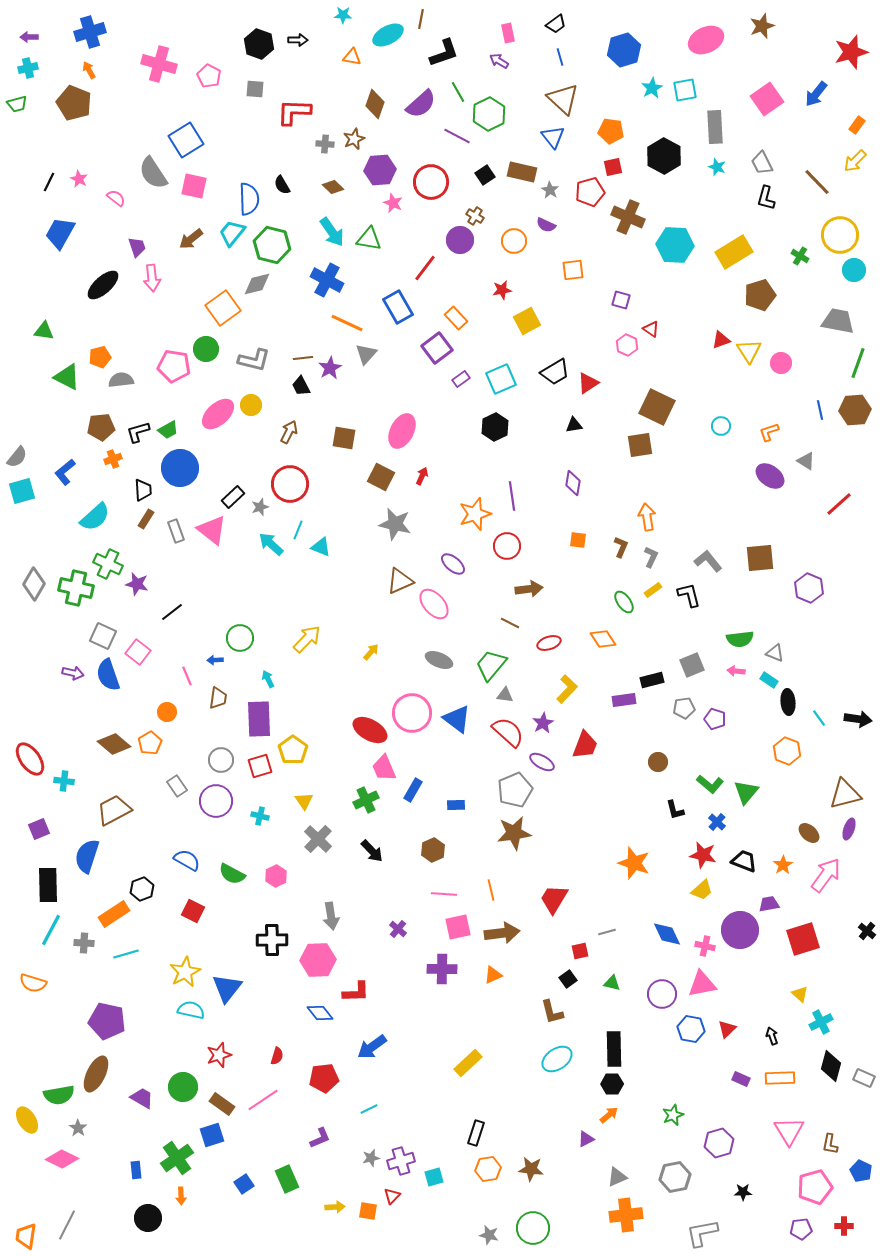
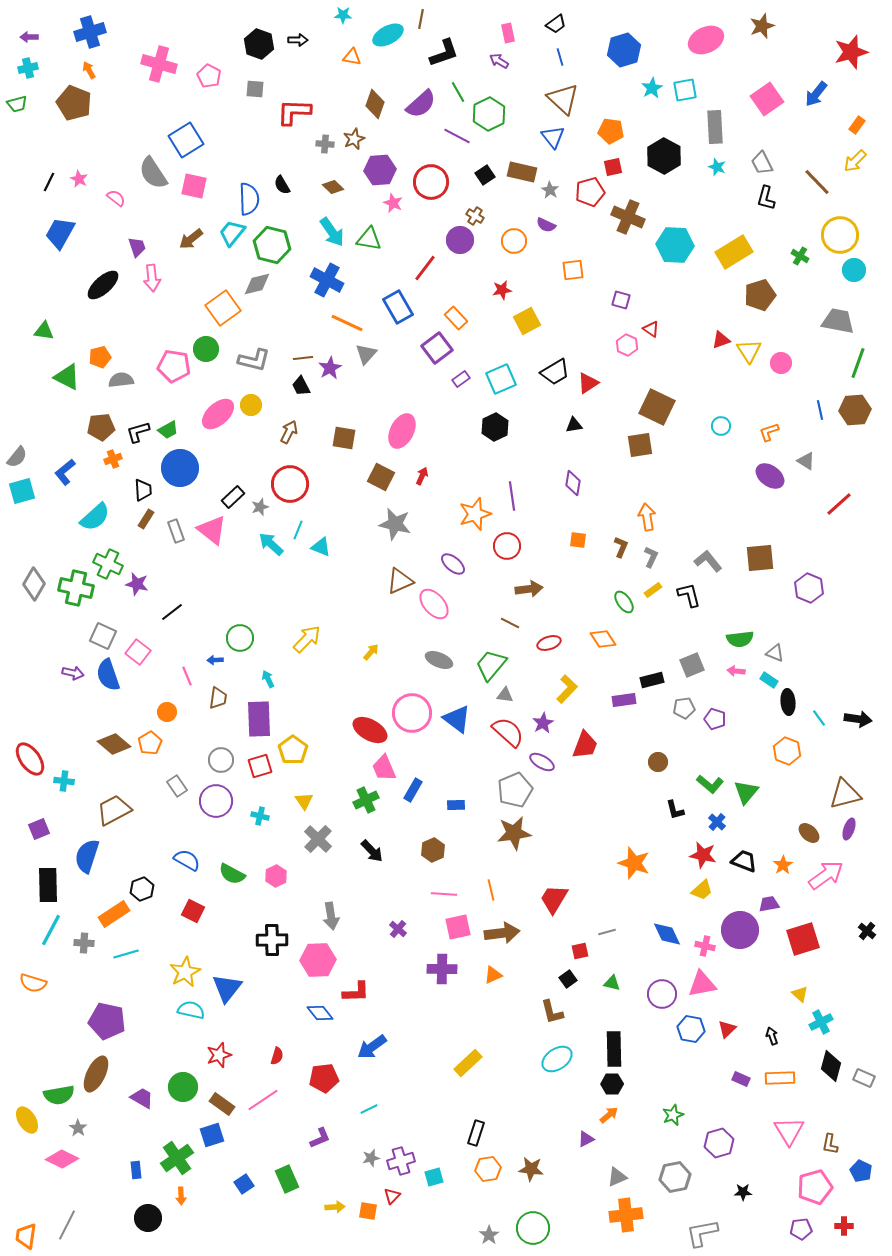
pink arrow at (826, 875): rotated 18 degrees clockwise
gray star at (489, 1235): rotated 24 degrees clockwise
